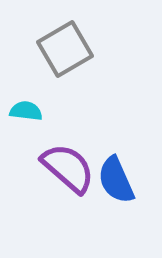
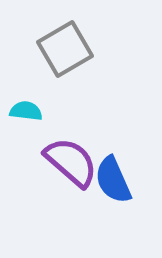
purple semicircle: moved 3 px right, 6 px up
blue semicircle: moved 3 px left
